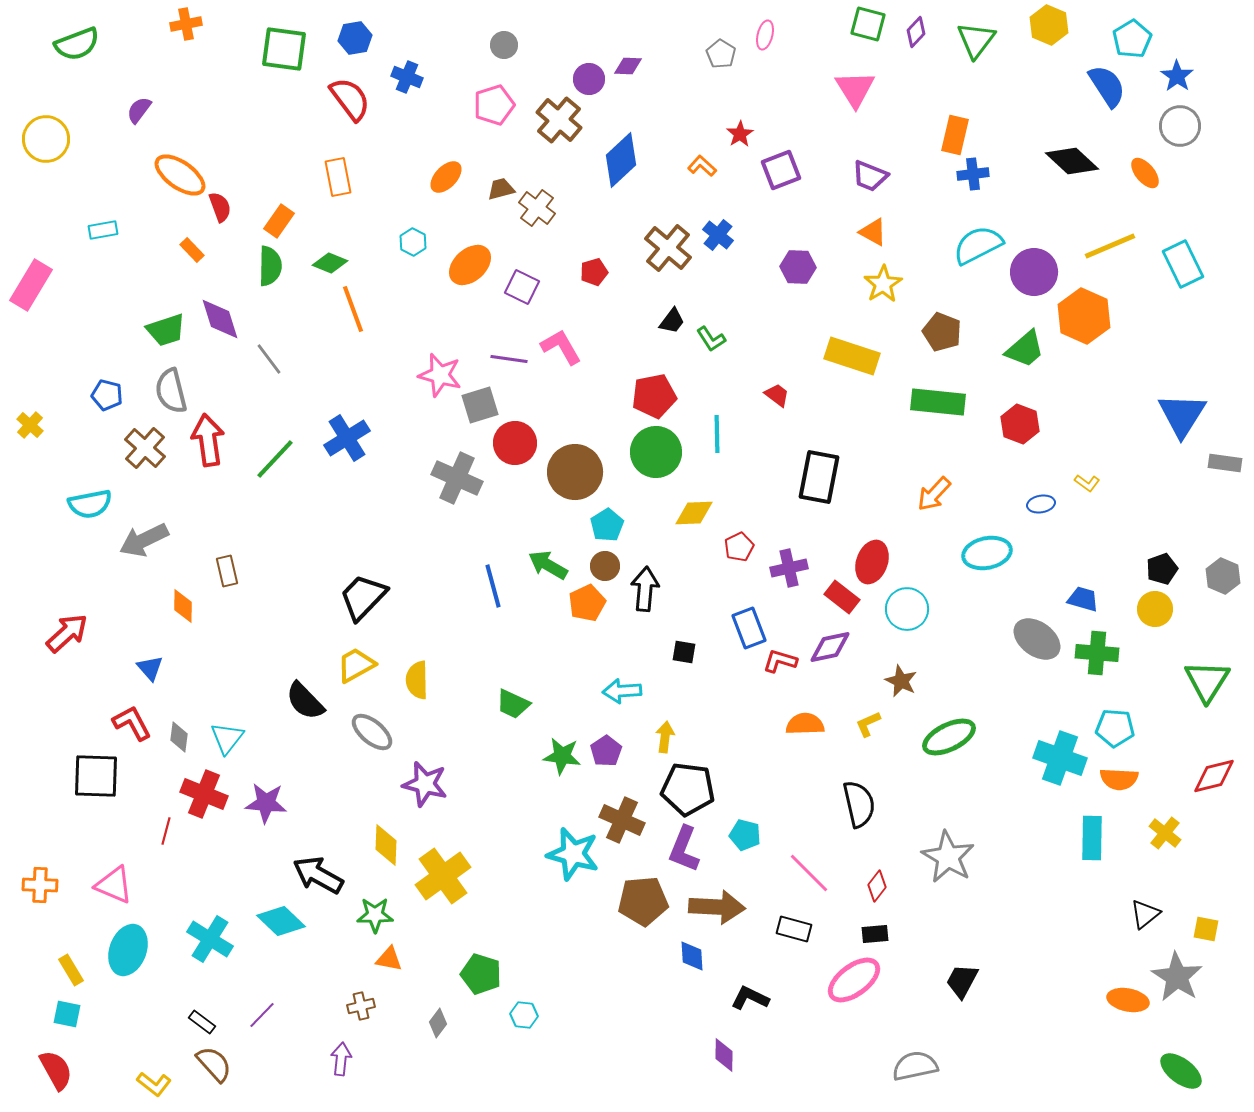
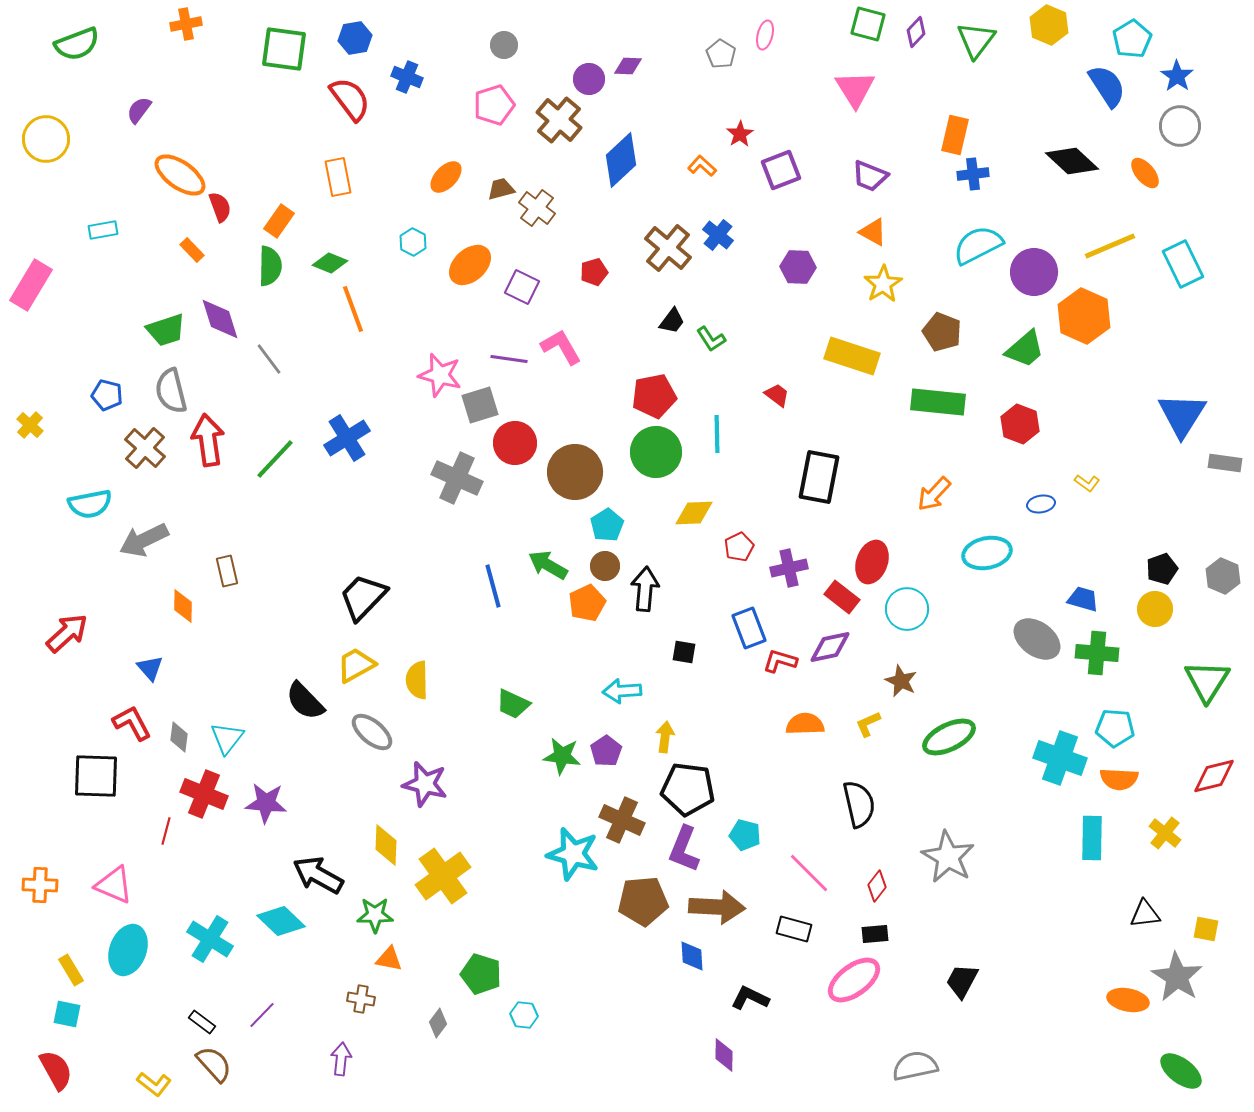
black triangle at (1145, 914): rotated 32 degrees clockwise
brown cross at (361, 1006): moved 7 px up; rotated 24 degrees clockwise
